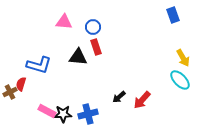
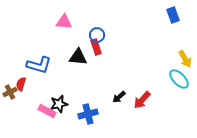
blue circle: moved 4 px right, 8 px down
yellow arrow: moved 2 px right, 1 px down
cyan ellipse: moved 1 px left, 1 px up
black star: moved 4 px left, 10 px up; rotated 12 degrees counterclockwise
